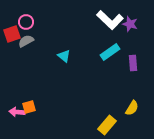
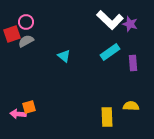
yellow semicircle: moved 1 px left, 2 px up; rotated 119 degrees counterclockwise
pink arrow: moved 1 px right, 2 px down
yellow rectangle: moved 8 px up; rotated 42 degrees counterclockwise
